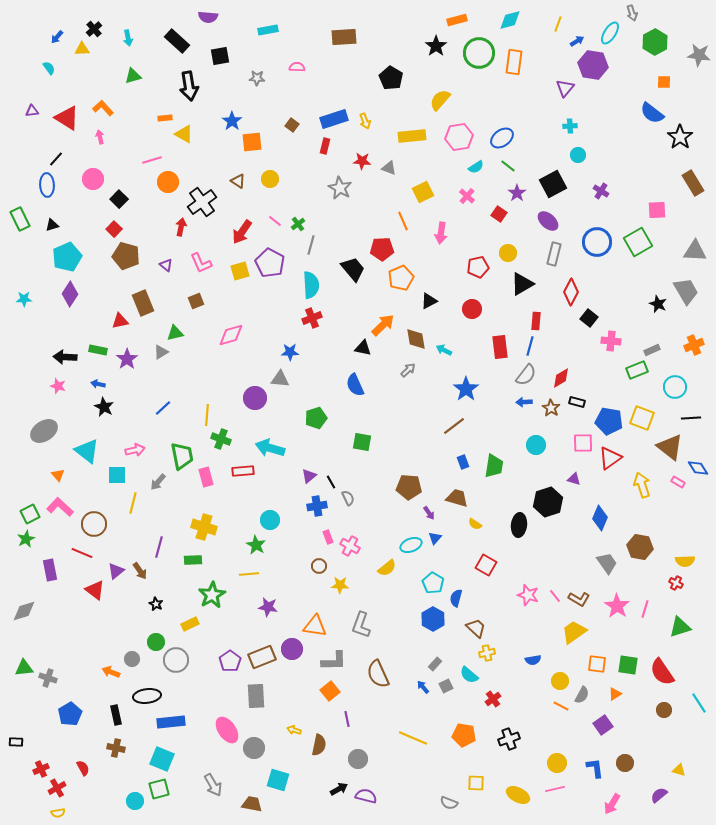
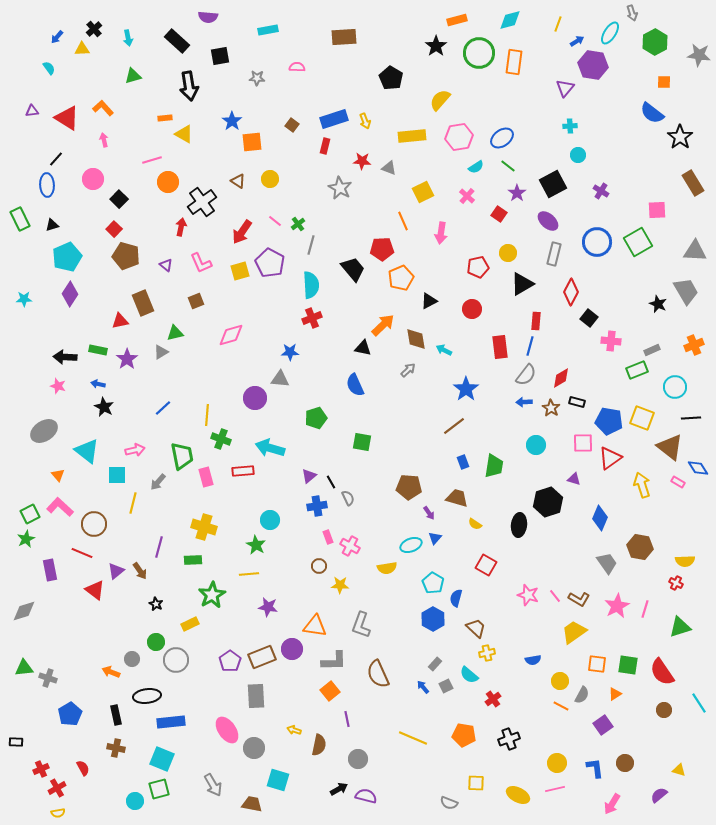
pink arrow at (100, 137): moved 4 px right, 3 px down
yellow semicircle at (387, 568): rotated 30 degrees clockwise
pink star at (617, 606): rotated 10 degrees clockwise
